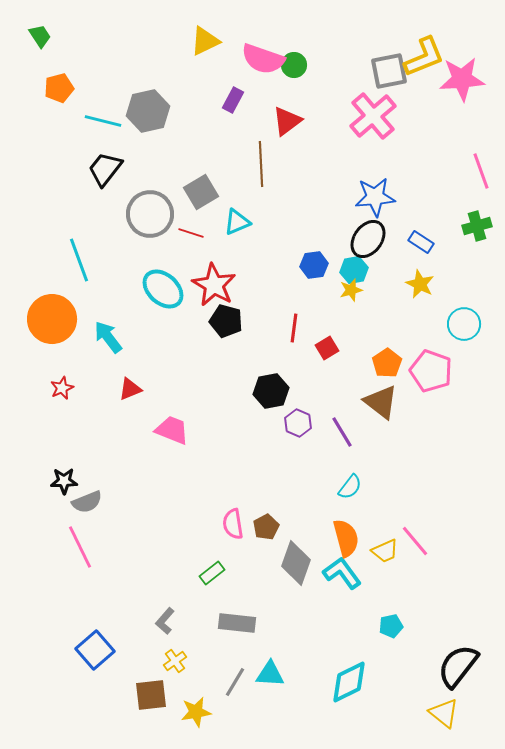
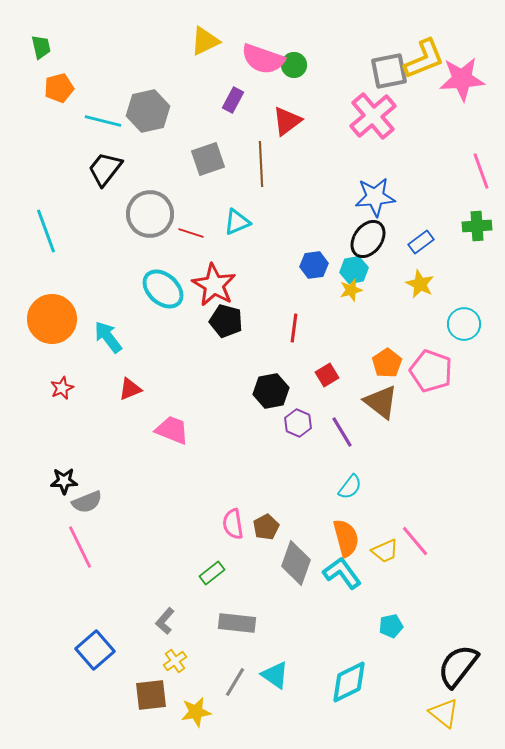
green trapezoid at (40, 36): moved 1 px right, 11 px down; rotated 20 degrees clockwise
yellow L-shape at (424, 57): moved 2 px down
gray square at (201, 192): moved 7 px right, 33 px up; rotated 12 degrees clockwise
green cross at (477, 226): rotated 12 degrees clockwise
blue rectangle at (421, 242): rotated 70 degrees counterclockwise
cyan line at (79, 260): moved 33 px left, 29 px up
red square at (327, 348): moved 27 px down
cyan triangle at (270, 674): moved 5 px right, 1 px down; rotated 32 degrees clockwise
